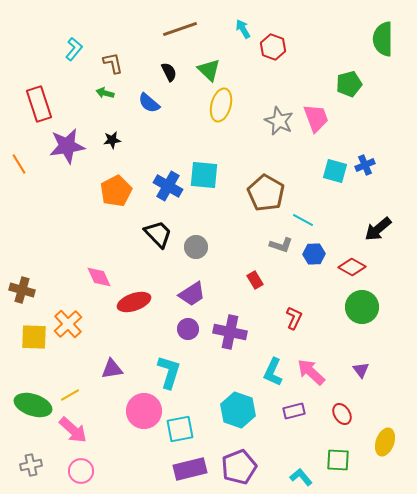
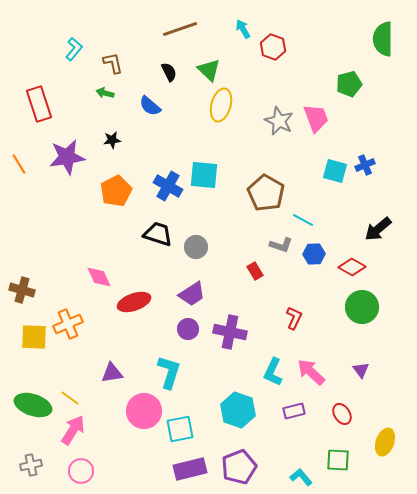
blue semicircle at (149, 103): moved 1 px right, 3 px down
purple star at (67, 146): moved 11 px down
black trapezoid at (158, 234): rotated 28 degrees counterclockwise
red rectangle at (255, 280): moved 9 px up
orange cross at (68, 324): rotated 20 degrees clockwise
purple triangle at (112, 369): moved 4 px down
yellow line at (70, 395): moved 3 px down; rotated 66 degrees clockwise
pink arrow at (73, 430): rotated 100 degrees counterclockwise
